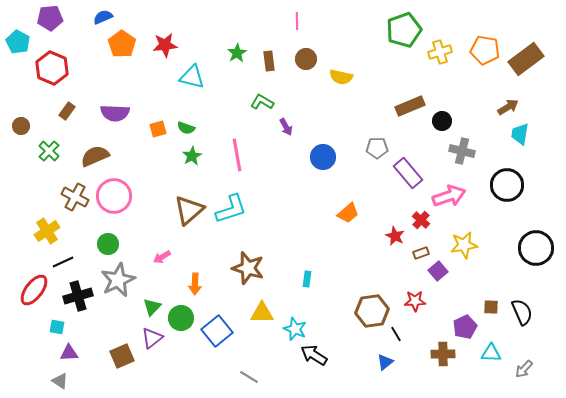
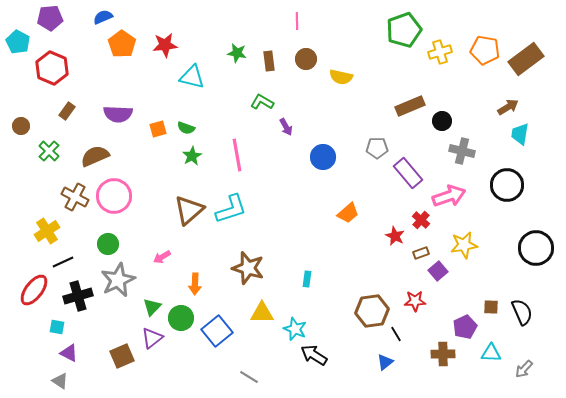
green star at (237, 53): rotated 30 degrees counterclockwise
purple semicircle at (115, 113): moved 3 px right, 1 px down
purple triangle at (69, 353): rotated 30 degrees clockwise
